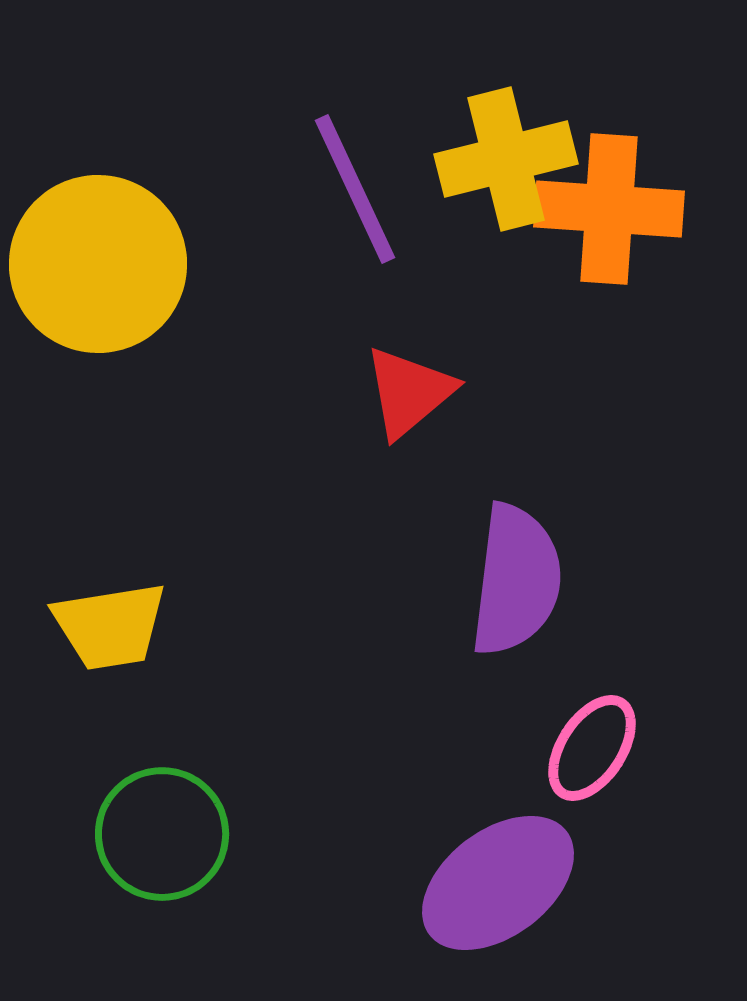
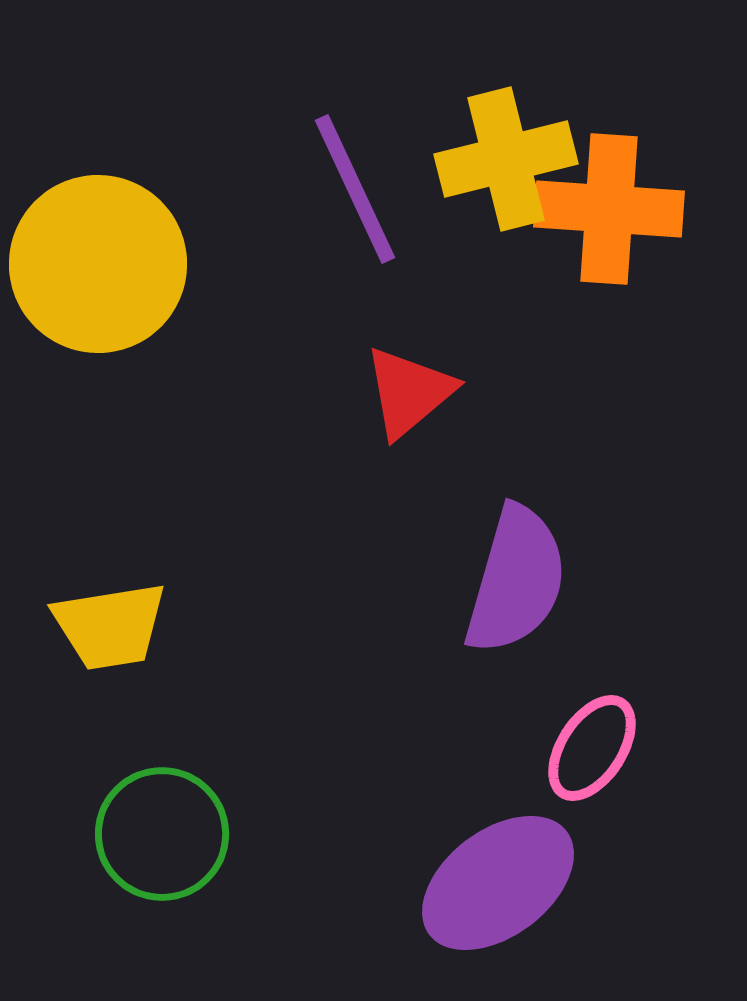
purple semicircle: rotated 9 degrees clockwise
